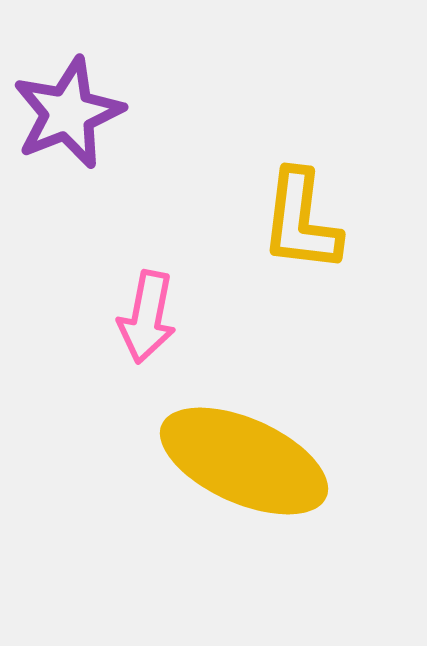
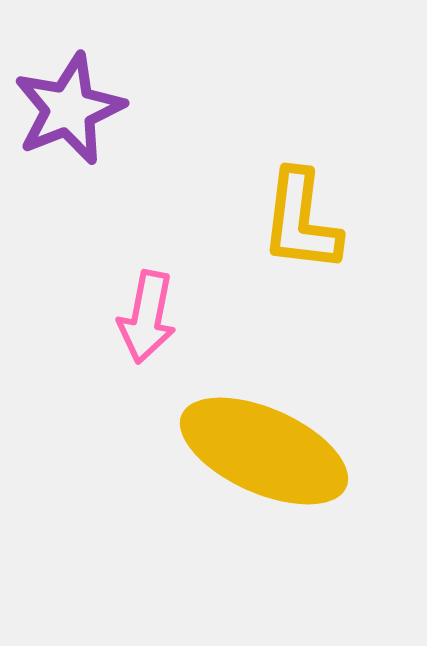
purple star: moved 1 px right, 4 px up
yellow ellipse: moved 20 px right, 10 px up
